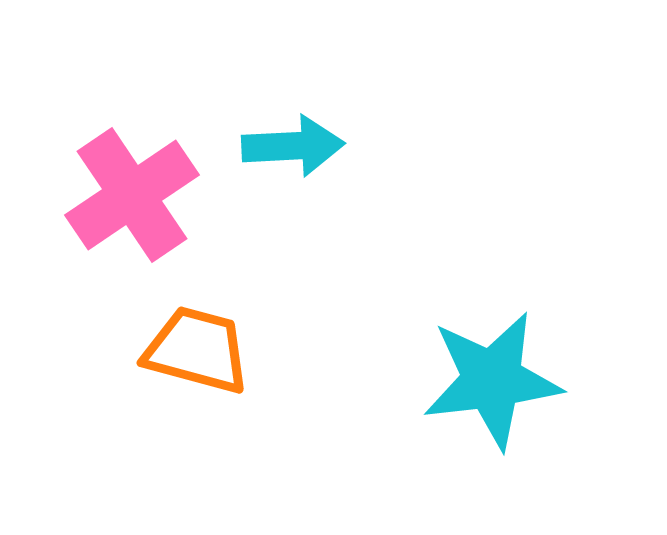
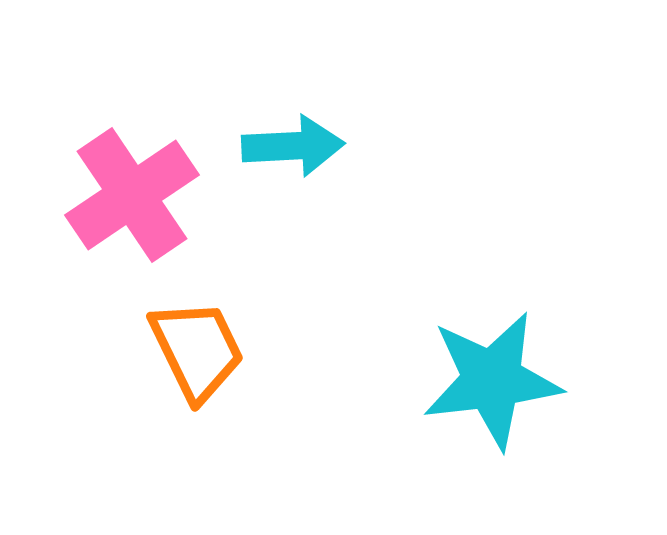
orange trapezoid: rotated 49 degrees clockwise
